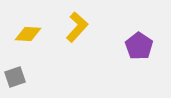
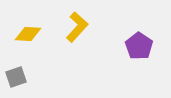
gray square: moved 1 px right
